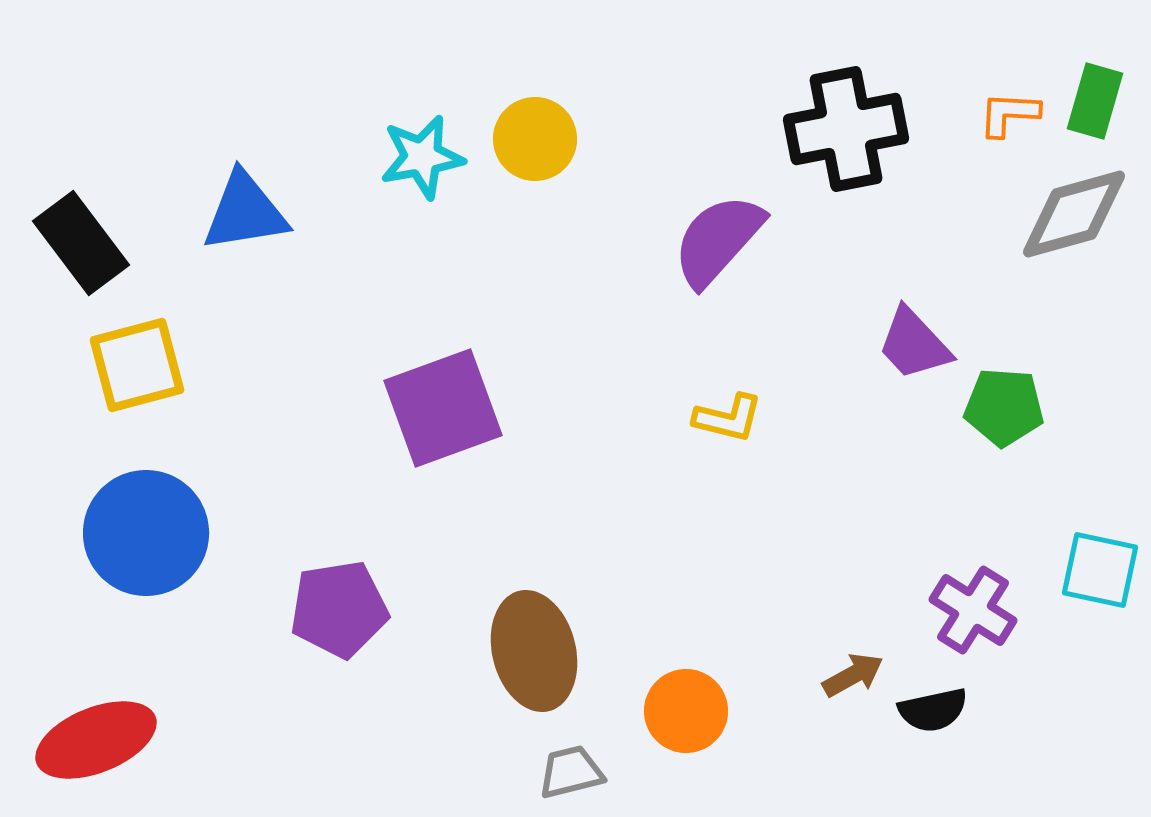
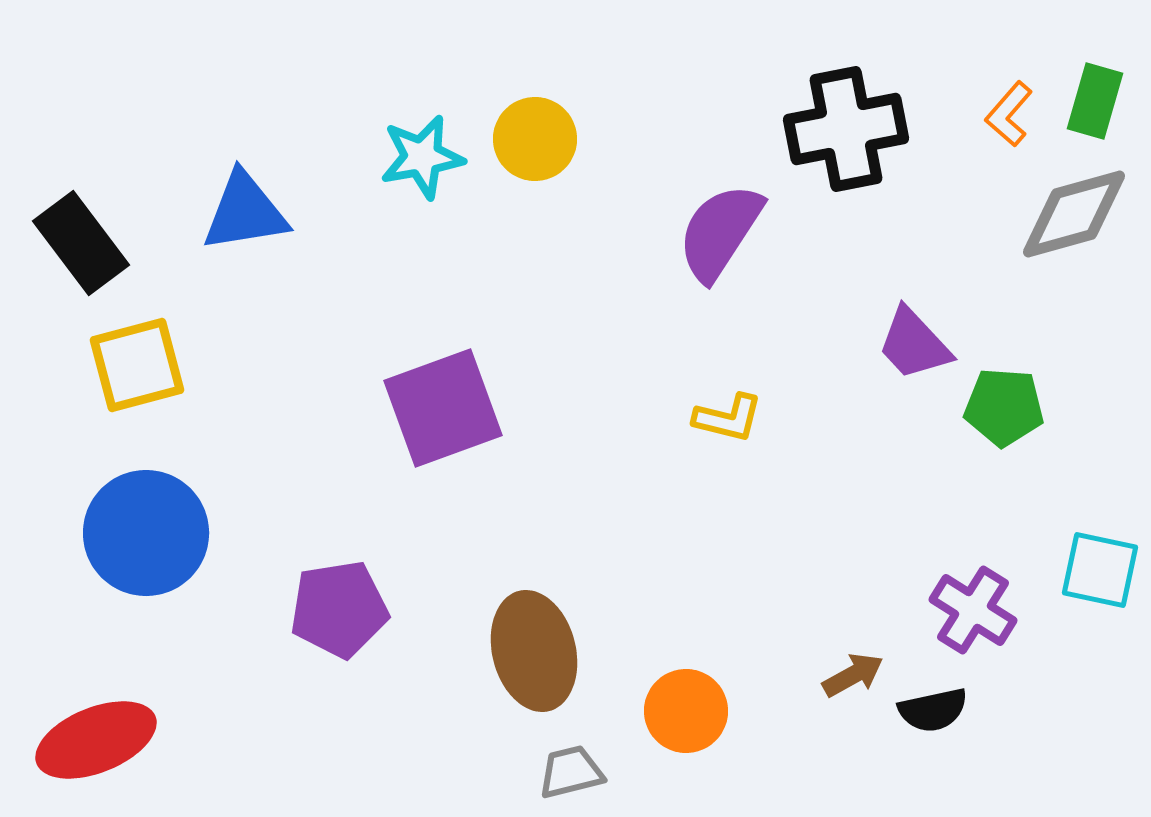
orange L-shape: rotated 52 degrees counterclockwise
purple semicircle: moved 2 px right, 8 px up; rotated 9 degrees counterclockwise
